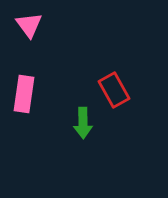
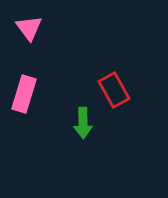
pink triangle: moved 3 px down
pink rectangle: rotated 9 degrees clockwise
